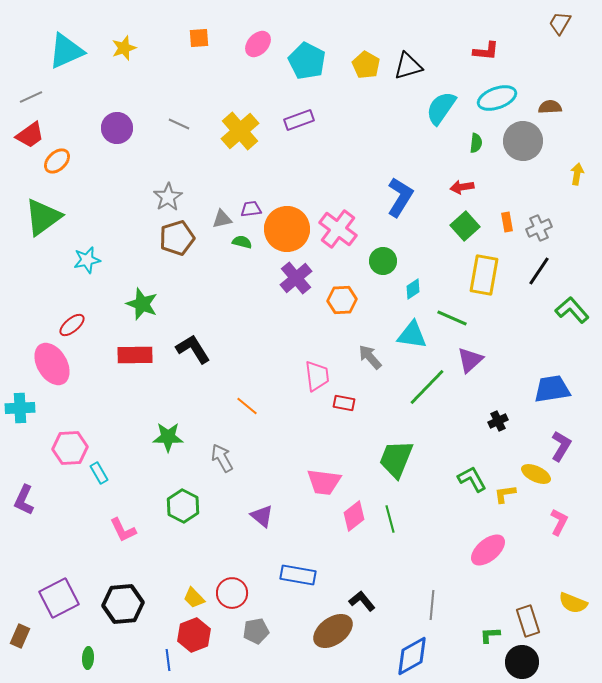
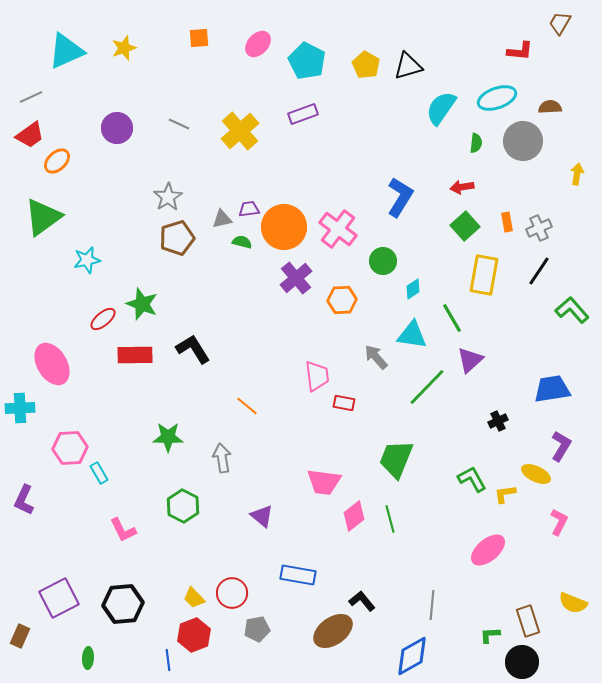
red L-shape at (486, 51): moved 34 px right
purple rectangle at (299, 120): moved 4 px right, 6 px up
purple trapezoid at (251, 209): moved 2 px left
orange circle at (287, 229): moved 3 px left, 2 px up
green line at (452, 318): rotated 36 degrees clockwise
red ellipse at (72, 325): moved 31 px right, 6 px up
gray arrow at (370, 357): moved 6 px right
gray arrow at (222, 458): rotated 20 degrees clockwise
gray pentagon at (256, 631): moved 1 px right, 2 px up
